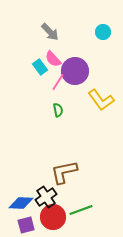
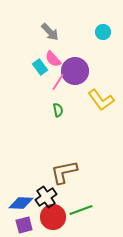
purple square: moved 2 px left
